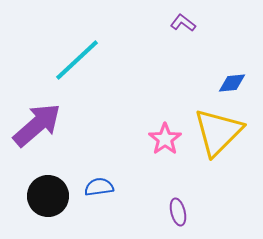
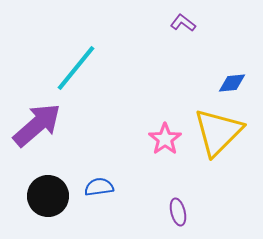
cyan line: moved 1 px left, 8 px down; rotated 8 degrees counterclockwise
